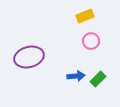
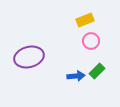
yellow rectangle: moved 4 px down
green rectangle: moved 1 px left, 8 px up
